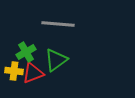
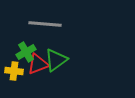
gray line: moved 13 px left
red triangle: moved 5 px right, 9 px up
